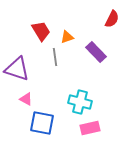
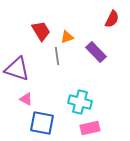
gray line: moved 2 px right, 1 px up
